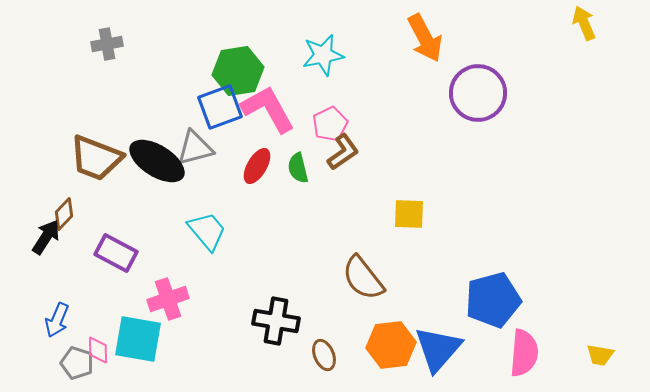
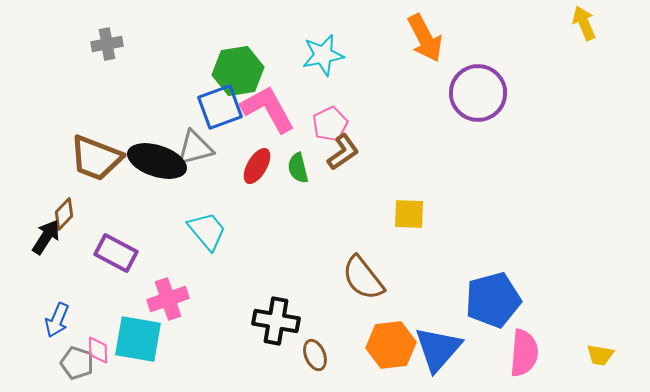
black ellipse: rotated 14 degrees counterclockwise
brown ellipse: moved 9 px left
